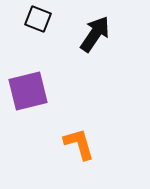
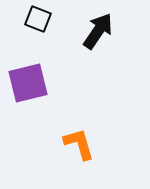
black arrow: moved 3 px right, 3 px up
purple square: moved 8 px up
